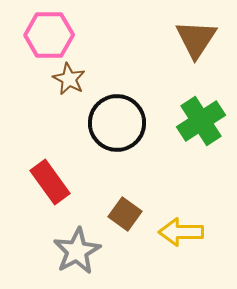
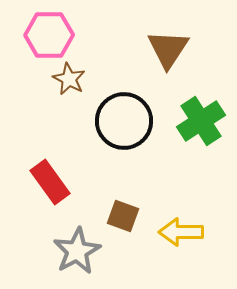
brown triangle: moved 28 px left, 10 px down
black circle: moved 7 px right, 2 px up
brown square: moved 2 px left, 2 px down; rotated 16 degrees counterclockwise
